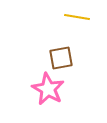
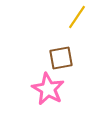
yellow line: rotated 65 degrees counterclockwise
